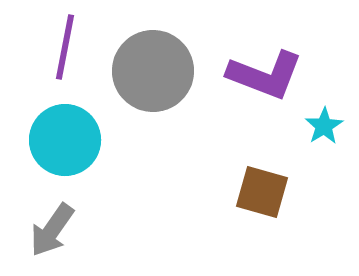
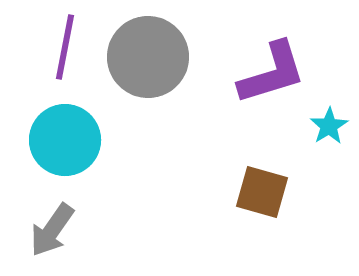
gray circle: moved 5 px left, 14 px up
purple L-shape: moved 7 px right, 2 px up; rotated 38 degrees counterclockwise
cyan star: moved 5 px right
